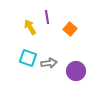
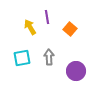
cyan square: moved 6 px left; rotated 30 degrees counterclockwise
gray arrow: moved 6 px up; rotated 84 degrees counterclockwise
